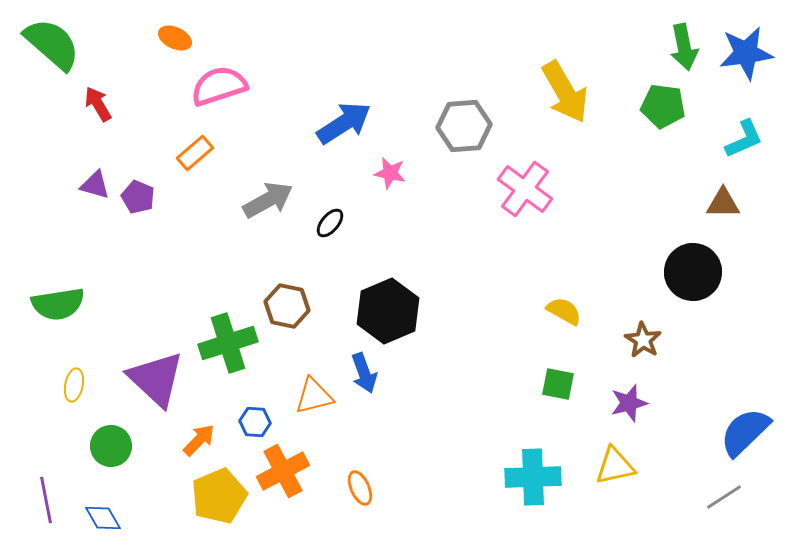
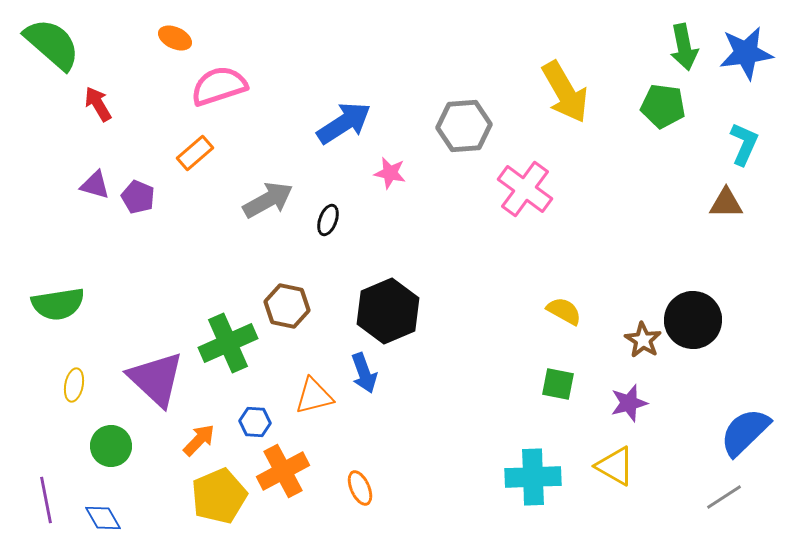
cyan L-shape at (744, 139): moved 5 px down; rotated 42 degrees counterclockwise
brown triangle at (723, 203): moved 3 px right
black ellipse at (330, 223): moved 2 px left, 3 px up; rotated 20 degrees counterclockwise
black circle at (693, 272): moved 48 px down
green cross at (228, 343): rotated 6 degrees counterclockwise
yellow triangle at (615, 466): rotated 42 degrees clockwise
